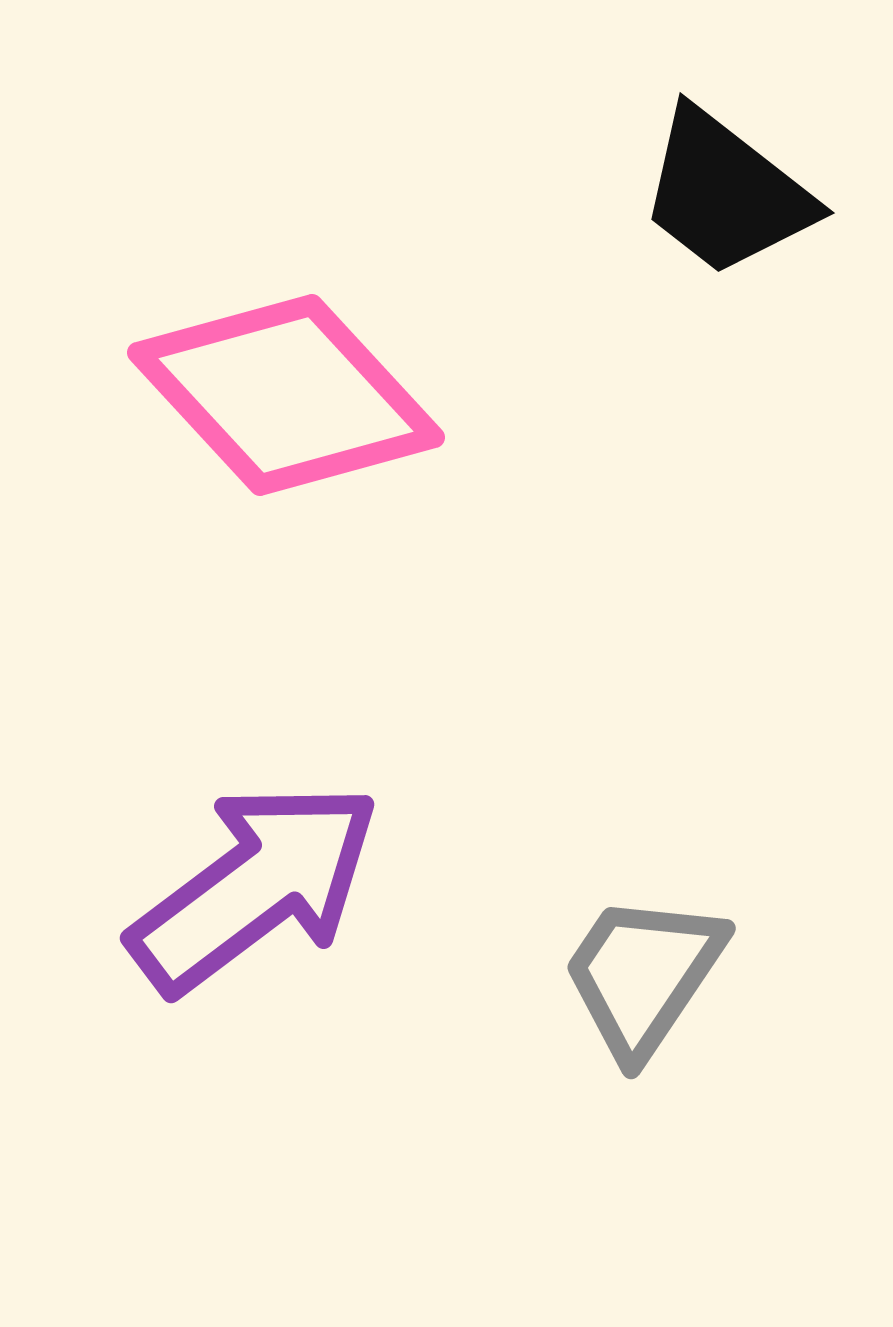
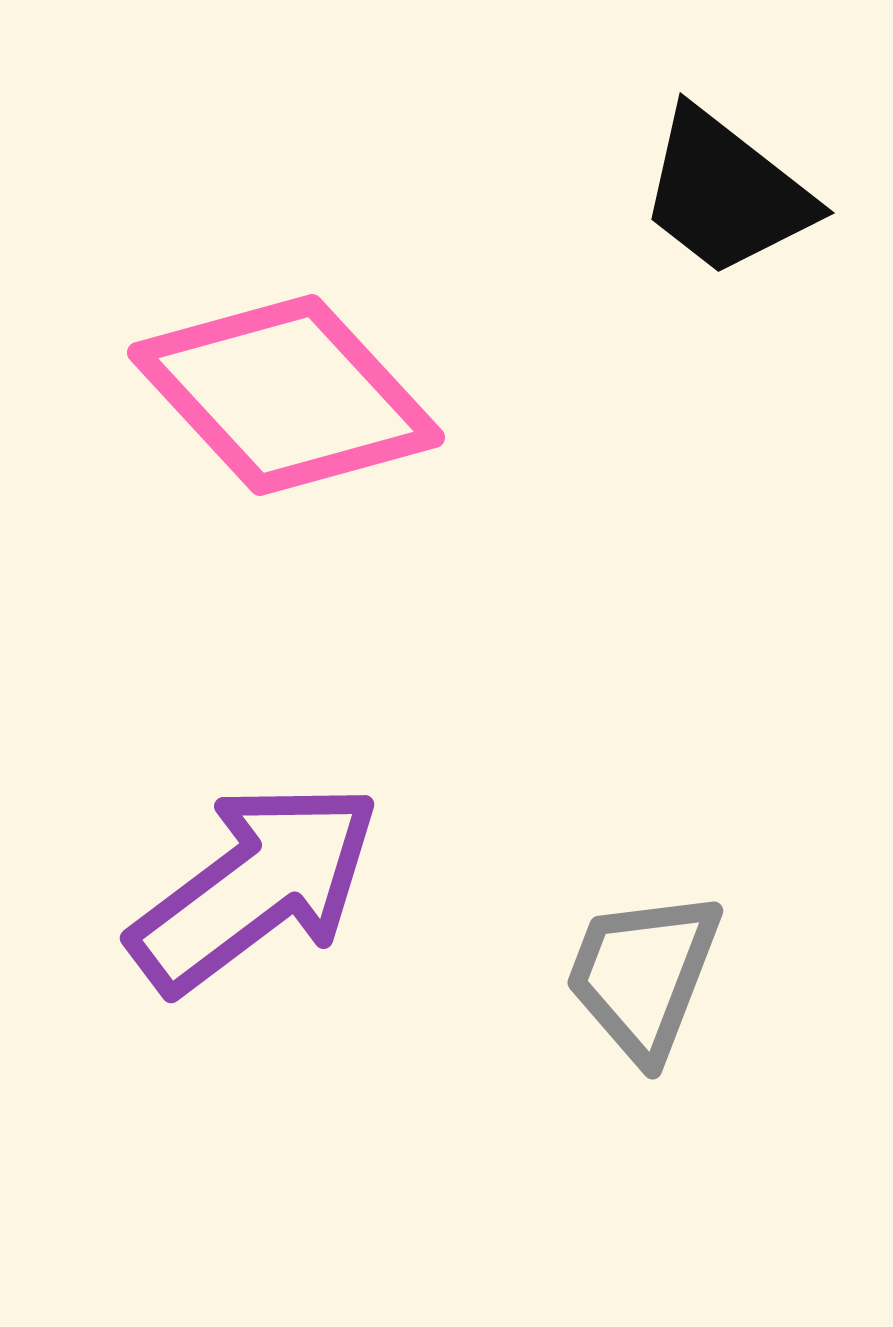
gray trapezoid: rotated 13 degrees counterclockwise
